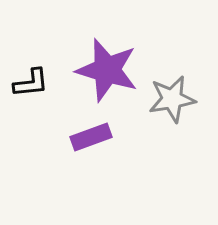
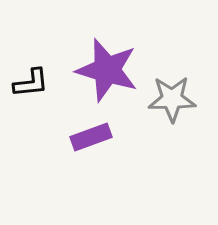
gray star: rotated 9 degrees clockwise
